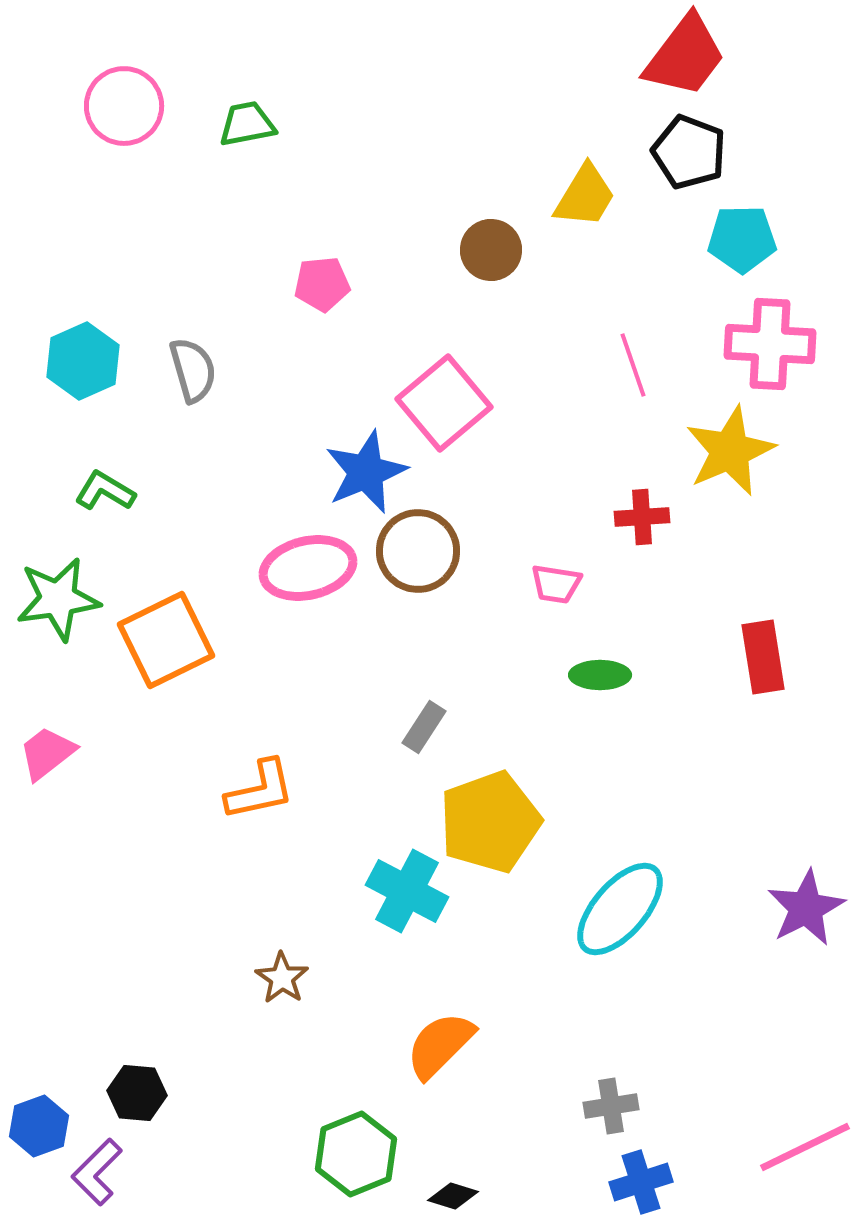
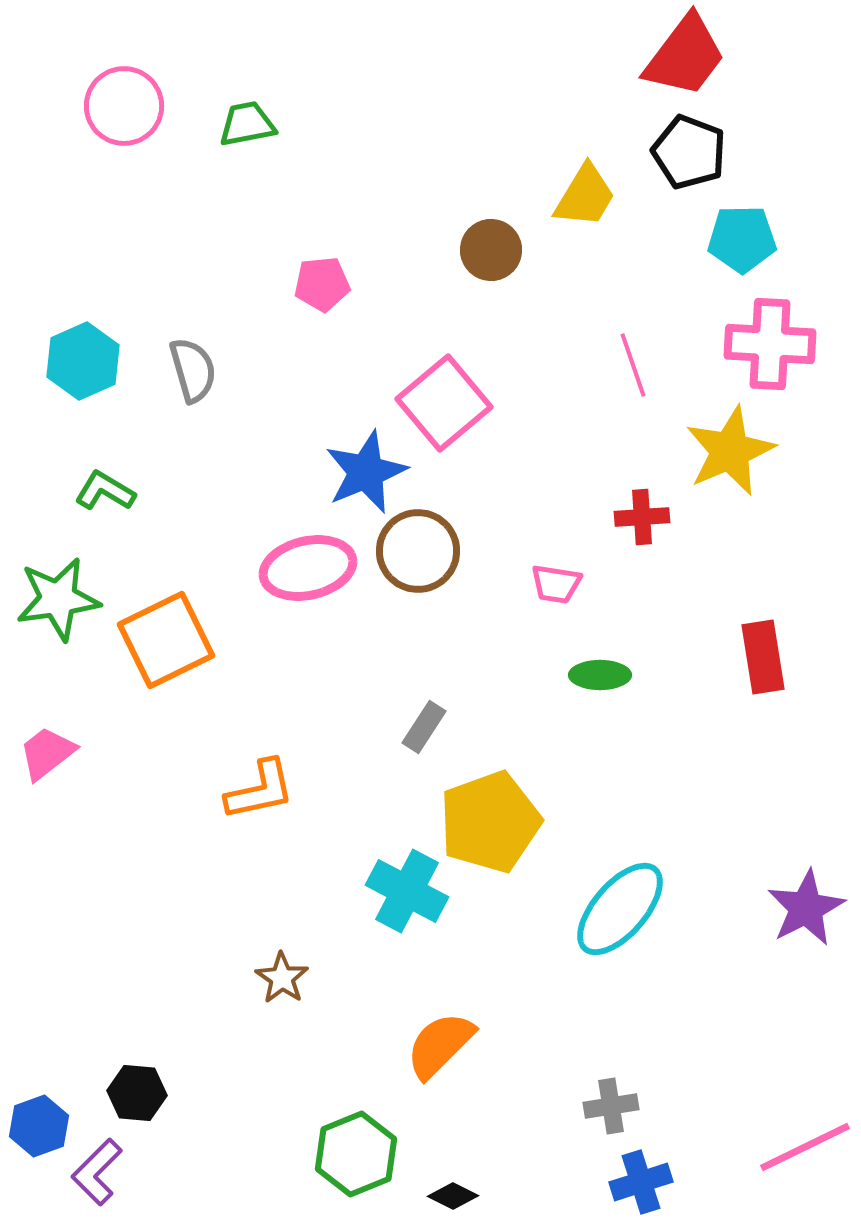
black diamond at (453, 1196): rotated 9 degrees clockwise
